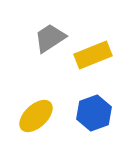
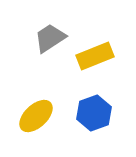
yellow rectangle: moved 2 px right, 1 px down
